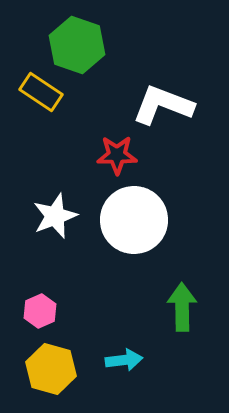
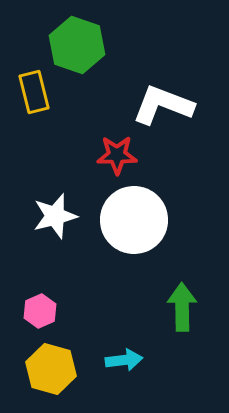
yellow rectangle: moved 7 px left; rotated 42 degrees clockwise
white star: rotated 6 degrees clockwise
